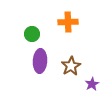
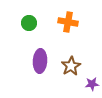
orange cross: rotated 12 degrees clockwise
green circle: moved 3 px left, 11 px up
purple star: rotated 24 degrees clockwise
